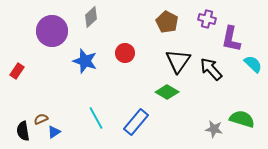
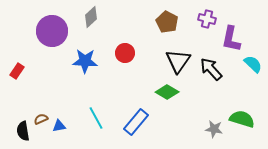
blue star: rotated 15 degrees counterclockwise
blue triangle: moved 5 px right, 6 px up; rotated 24 degrees clockwise
